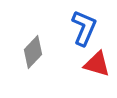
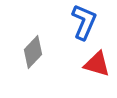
blue L-shape: moved 6 px up
